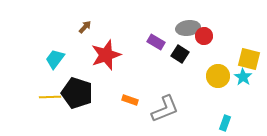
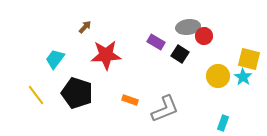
gray ellipse: moved 1 px up
red star: rotated 16 degrees clockwise
yellow line: moved 14 px left, 2 px up; rotated 55 degrees clockwise
cyan rectangle: moved 2 px left
